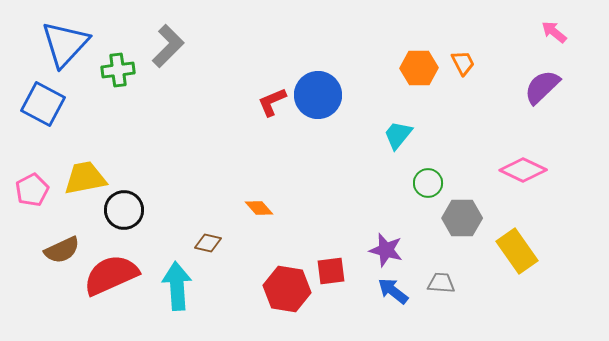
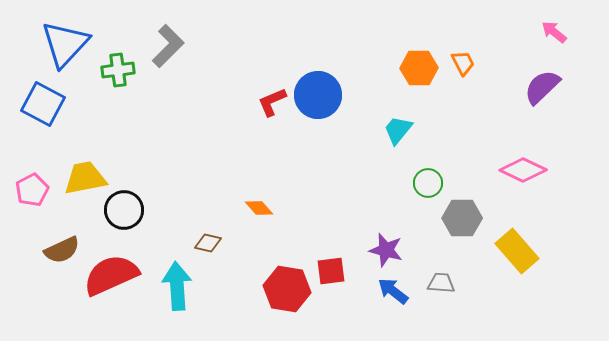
cyan trapezoid: moved 5 px up
yellow rectangle: rotated 6 degrees counterclockwise
